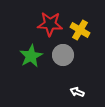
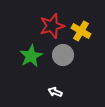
red star: moved 2 px right, 2 px down; rotated 20 degrees counterclockwise
yellow cross: moved 1 px right, 1 px down
white arrow: moved 22 px left
